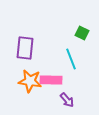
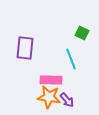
orange star: moved 19 px right, 16 px down
